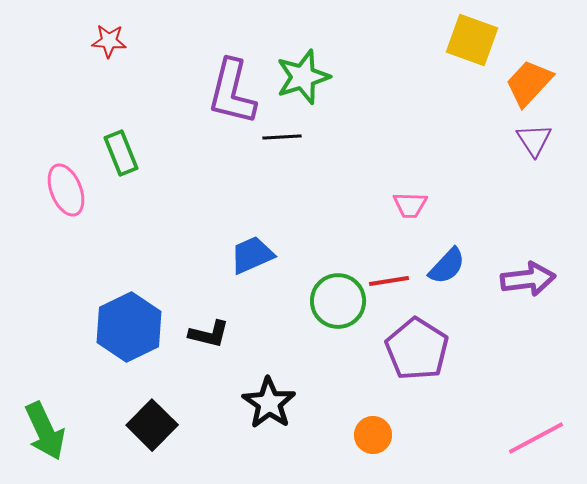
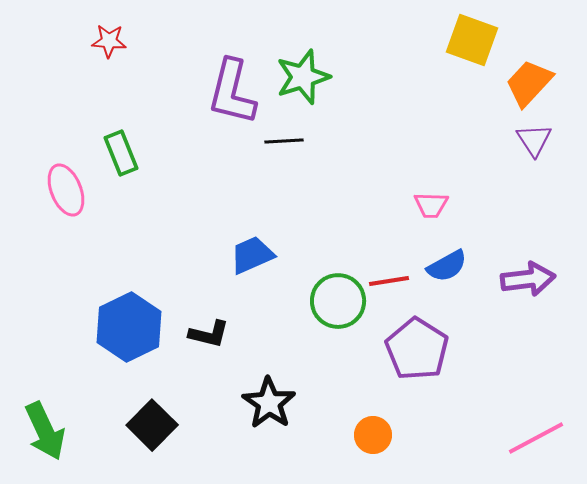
black line: moved 2 px right, 4 px down
pink trapezoid: moved 21 px right
blue semicircle: rotated 18 degrees clockwise
